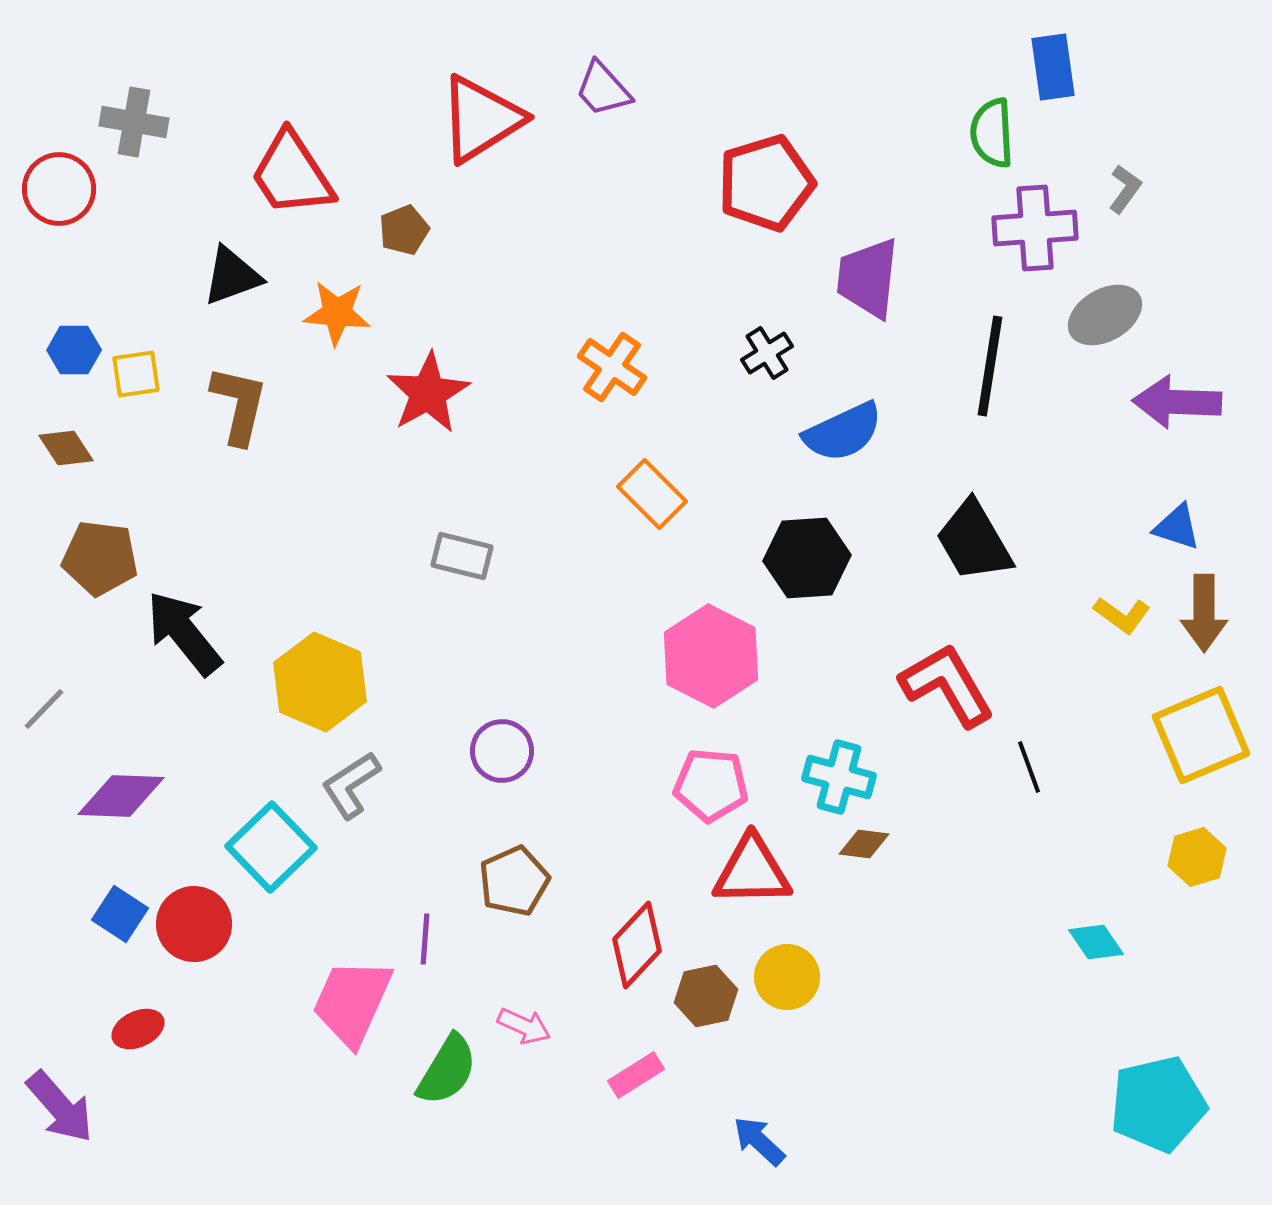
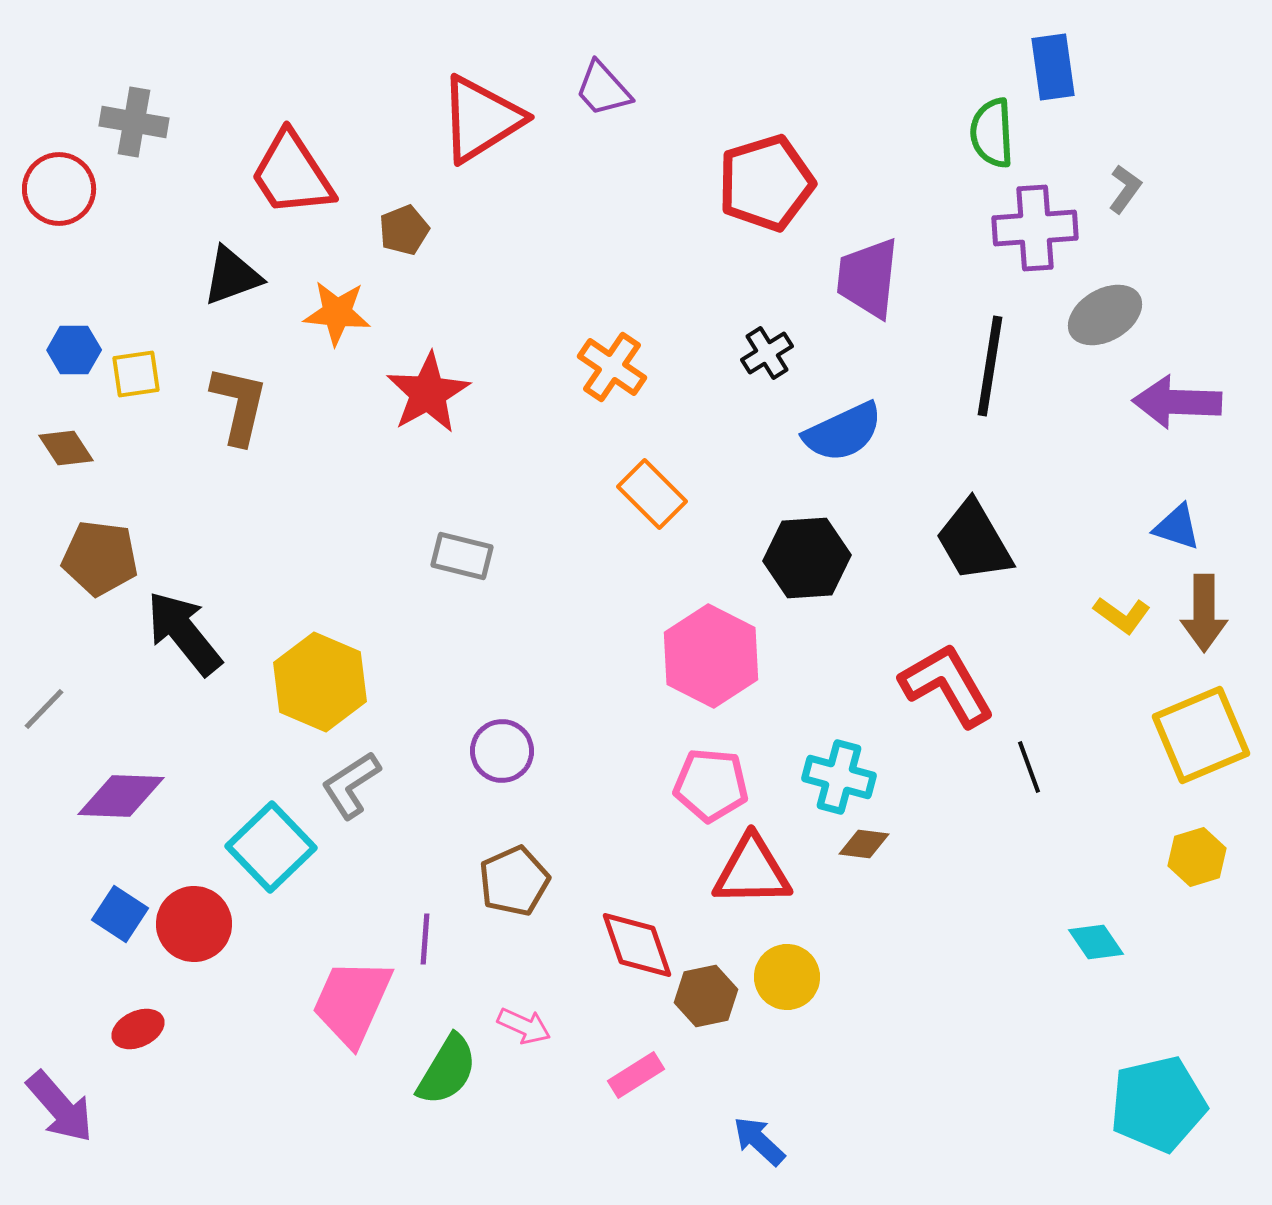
red diamond at (637, 945): rotated 62 degrees counterclockwise
